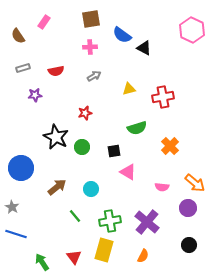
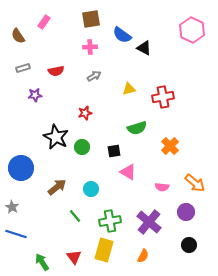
purple circle: moved 2 px left, 4 px down
purple cross: moved 2 px right
